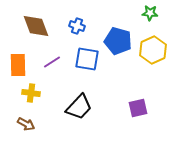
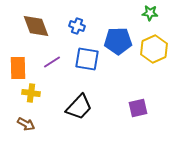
blue pentagon: rotated 16 degrees counterclockwise
yellow hexagon: moved 1 px right, 1 px up
orange rectangle: moved 3 px down
